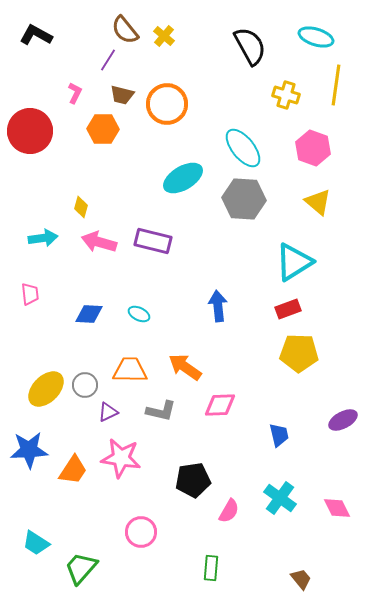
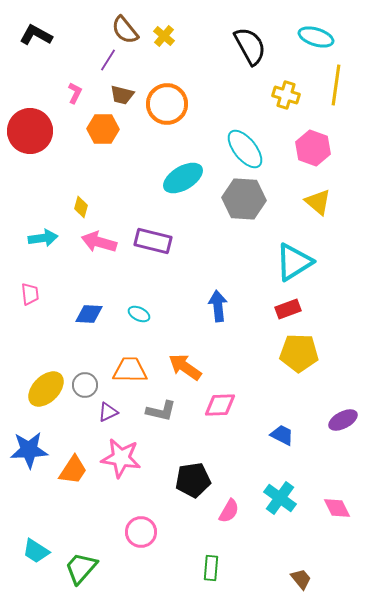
cyan ellipse at (243, 148): moved 2 px right, 1 px down
blue trapezoid at (279, 435): moved 3 px right; rotated 50 degrees counterclockwise
cyan trapezoid at (36, 543): moved 8 px down
